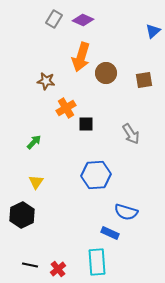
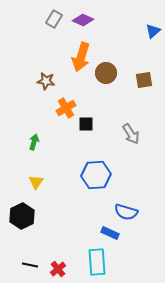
green arrow: rotated 28 degrees counterclockwise
black hexagon: moved 1 px down
